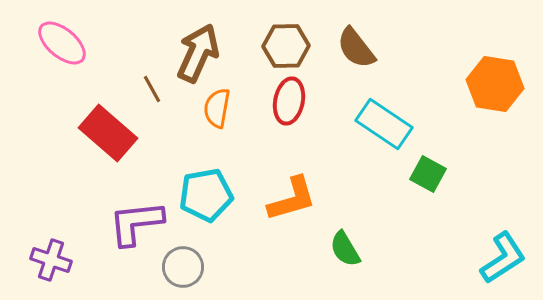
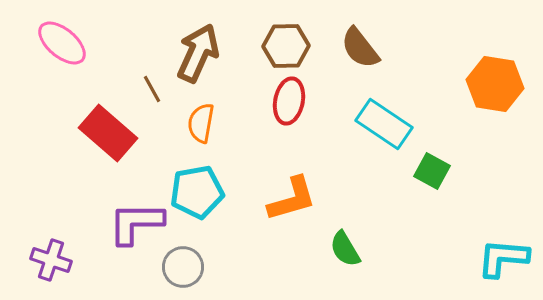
brown semicircle: moved 4 px right
orange semicircle: moved 16 px left, 15 px down
green square: moved 4 px right, 3 px up
cyan pentagon: moved 9 px left, 3 px up
purple L-shape: rotated 6 degrees clockwise
cyan L-shape: rotated 142 degrees counterclockwise
